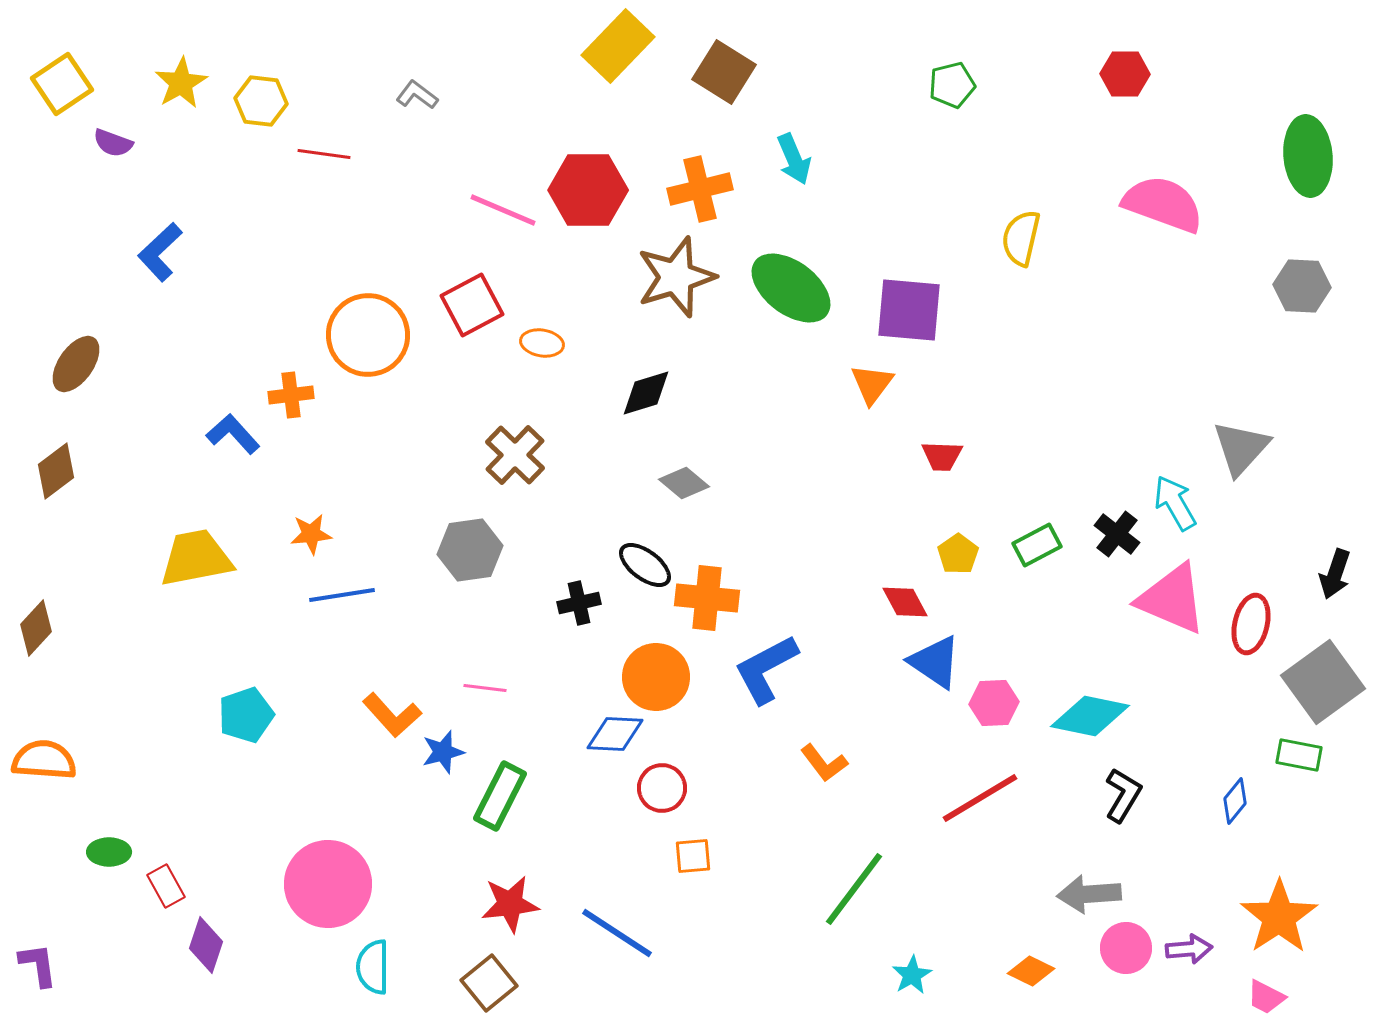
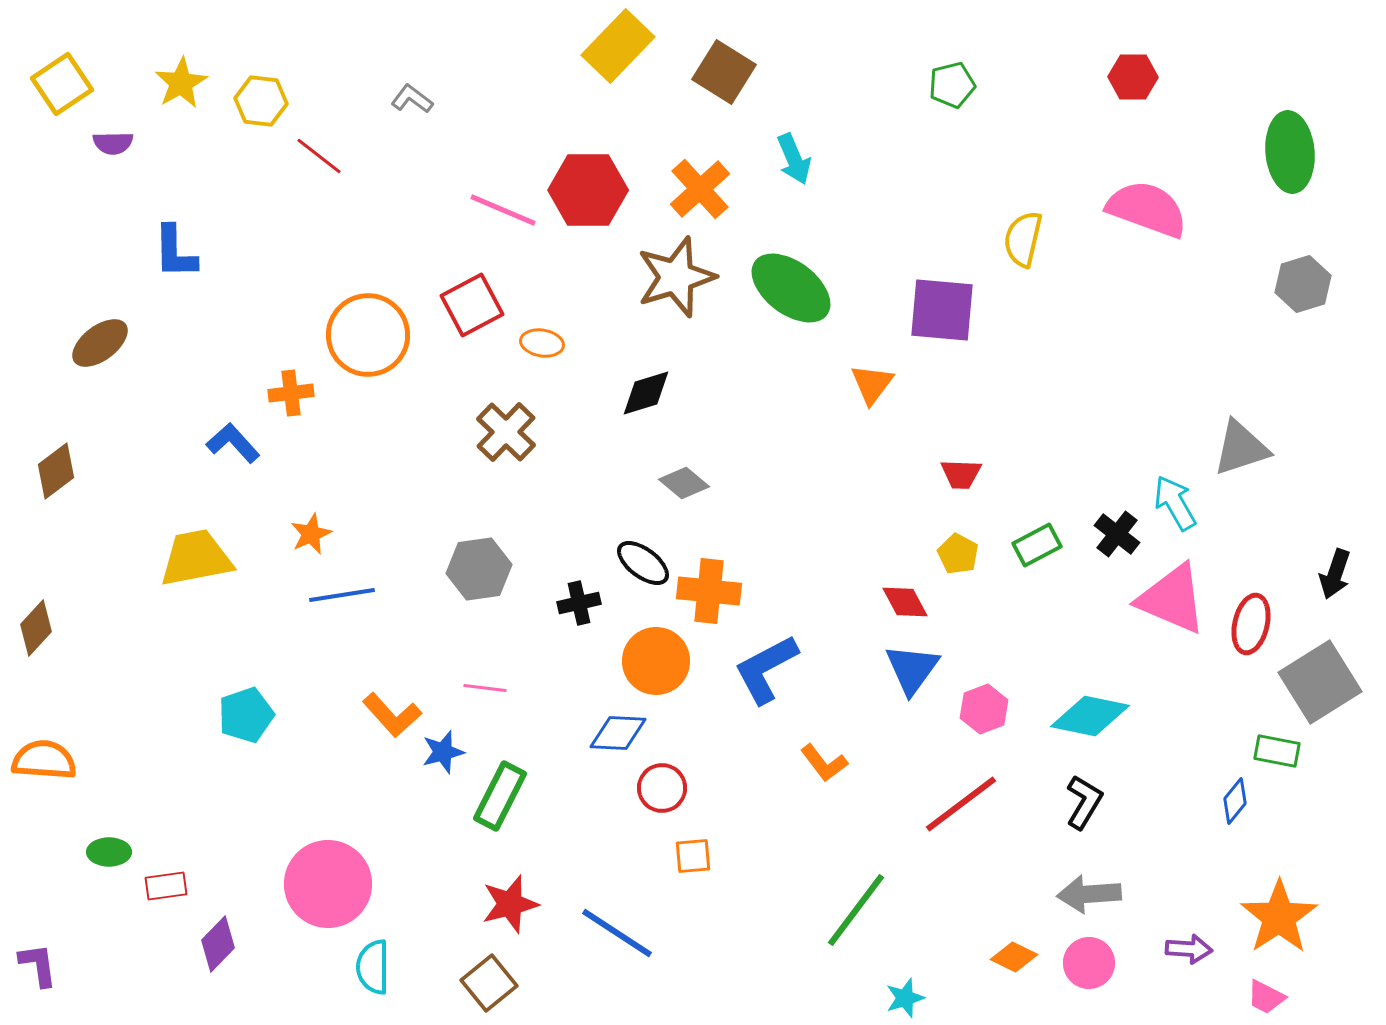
red hexagon at (1125, 74): moved 8 px right, 3 px down
gray L-shape at (417, 95): moved 5 px left, 4 px down
purple semicircle at (113, 143): rotated 21 degrees counterclockwise
red line at (324, 154): moved 5 px left, 2 px down; rotated 30 degrees clockwise
green ellipse at (1308, 156): moved 18 px left, 4 px up
orange cross at (700, 189): rotated 28 degrees counterclockwise
pink semicircle at (1163, 204): moved 16 px left, 5 px down
yellow semicircle at (1021, 238): moved 2 px right, 1 px down
blue L-shape at (160, 252): moved 15 px right; rotated 48 degrees counterclockwise
gray hexagon at (1302, 286): moved 1 px right, 2 px up; rotated 20 degrees counterclockwise
purple square at (909, 310): moved 33 px right
brown ellipse at (76, 364): moved 24 px right, 21 px up; rotated 18 degrees clockwise
orange cross at (291, 395): moved 2 px up
blue L-shape at (233, 434): moved 9 px down
gray triangle at (1241, 448): rotated 30 degrees clockwise
brown cross at (515, 455): moved 9 px left, 23 px up
red trapezoid at (942, 456): moved 19 px right, 18 px down
orange star at (311, 534): rotated 18 degrees counterclockwise
gray hexagon at (470, 550): moved 9 px right, 19 px down
yellow pentagon at (958, 554): rotated 9 degrees counterclockwise
black ellipse at (645, 565): moved 2 px left, 2 px up
orange cross at (707, 598): moved 2 px right, 7 px up
blue triangle at (935, 662): moved 23 px left, 7 px down; rotated 32 degrees clockwise
orange circle at (656, 677): moved 16 px up
gray square at (1323, 682): moved 3 px left; rotated 4 degrees clockwise
pink hexagon at (994, 703): moved 10 px left, 6 px down; rotated 18 degrees counterclockwise
blue diamond at (615, 734): moved 3 px right, 1 px up
green rectangle at (1299, 755): moved 22 px left, 4 px up
black L-shape at (1123, 795): moved 39 px left, 7 px down
red line at (980, 798): moved 19 px left, 6 px down; rotated 6 degrees counterclockwise
red rectangle at (166, 886): rotated 69 degrees counterclockwise
green line at (854, 889): moved 2 px right, 21 px down
red star at (510, 904): rotated 8 degrees counterclockwise
purple diamond at (206, 945): moved 12 px right, 1 px up; rotated 26 degrees clockwise
pink circle at (1126, 948): moved 37 px left, 15 px down
purple arrow at (1189, 949): rotated 9 degrees clockwise
orange diamond at (1031, 971): moved 17 px left, 14 px up
cyan star at (912, 975): moved 7 px left, 23 px down; rotated 12 degrees clockwise
